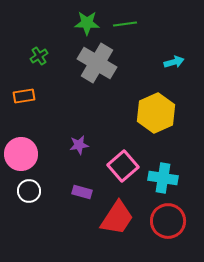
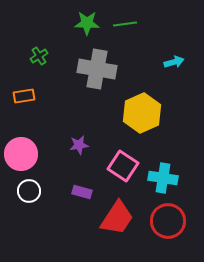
gray cross: moved 6 px down; rotated 21 degrees counterclockwise
yellow hexagon: moved 14 px left
pink square: rotated 16 degrees counterclockwise
